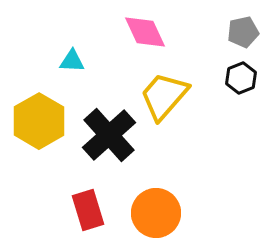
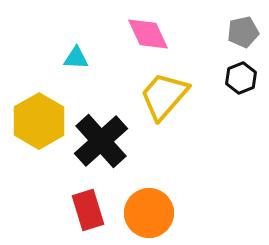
pink diamond: moved 3 px right, 2 px down
cyan triangle: moved 4 px right, 3 px up
black cross: moved 8 px left, 6 px down
orange circle: moved 7 px left
